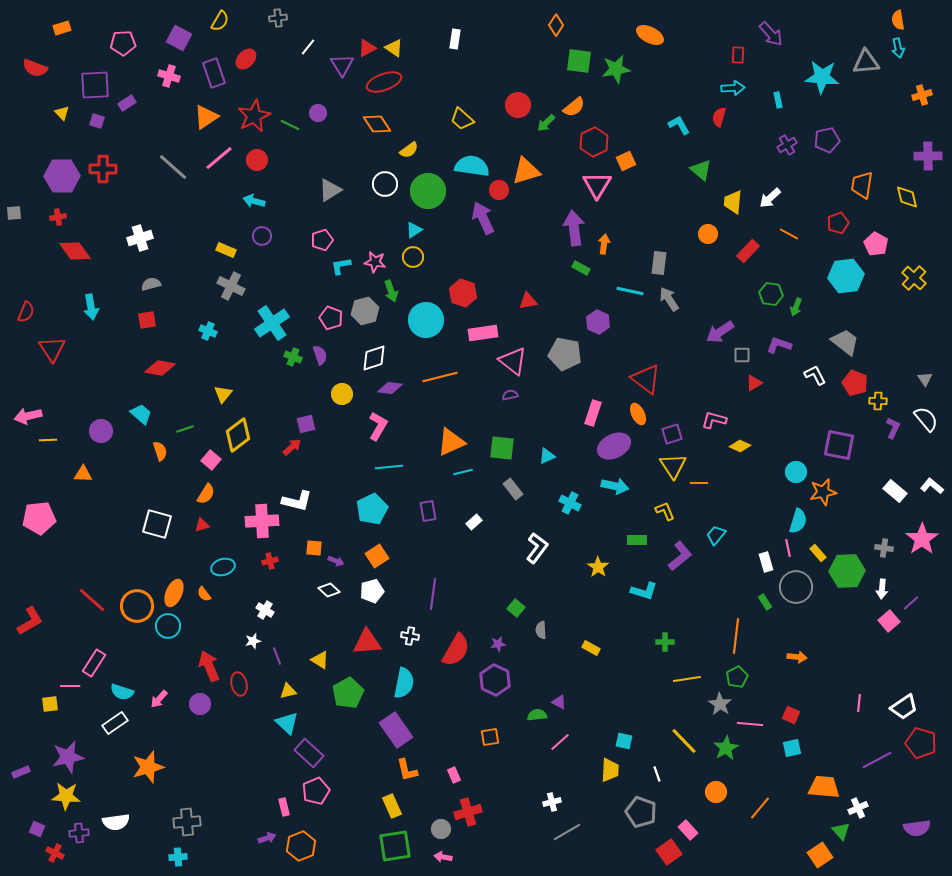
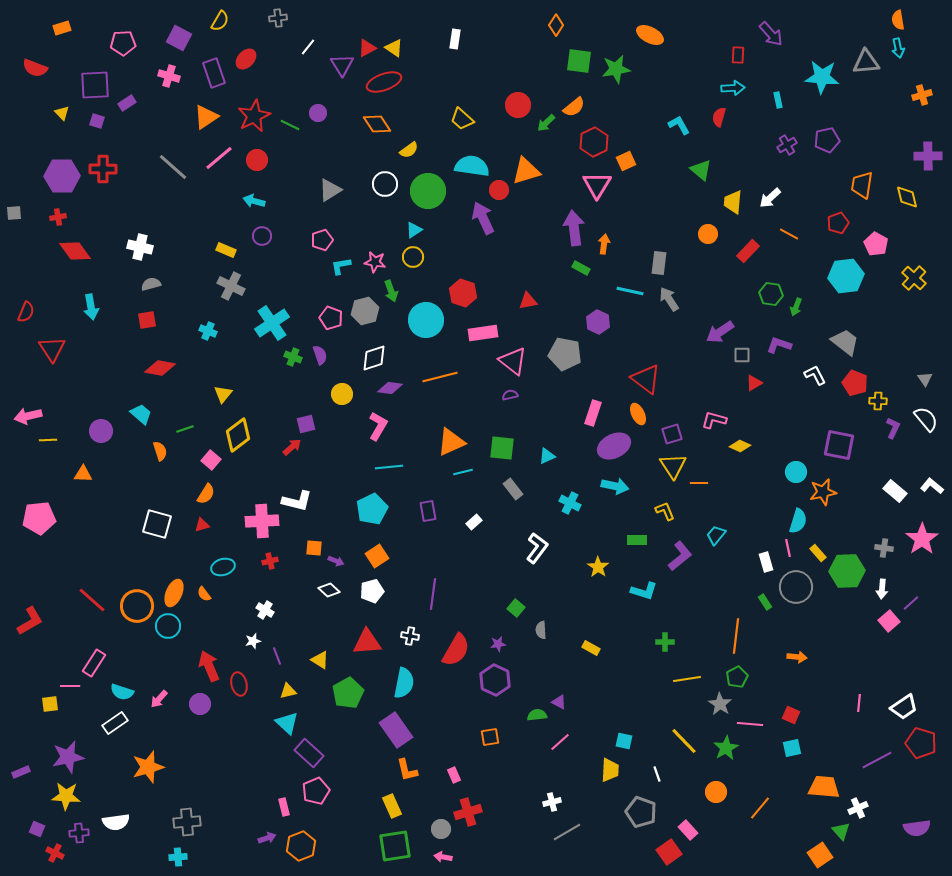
white cross at (140, 238): moved 9 px down; rotated 30 degrees clockwise
